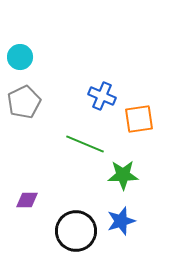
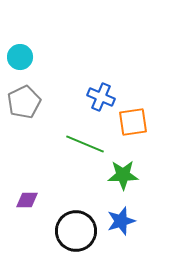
blue cross: moved 1 px left, 1 px down
orange square: moved 6 px left, 3 px down
